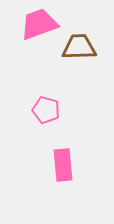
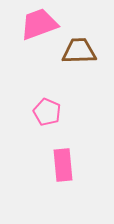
brown trapezoid: moved 4 px down
pink pentagon: moved 1 px right, 2 px down; rotated 8 degrees clockwise
